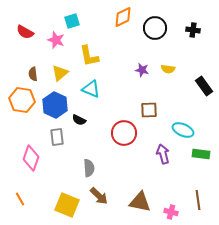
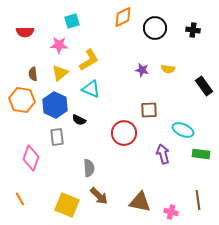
red semicircle: rotated 30 degrees counterclockwise
pink star: moved 3 px right, 5 px down; rotated 18 degrees counterclockwise
yellow L-shape: moved 4 px down; rotated 110 degrees counterclockwise
